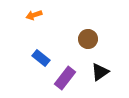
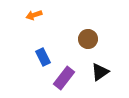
blue rectangle: moved 2 px right, 1 px up; rotated 24 degrees clockwise
purple rectangle: moved 1 px left
